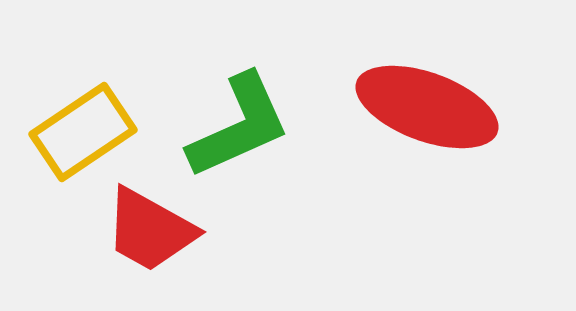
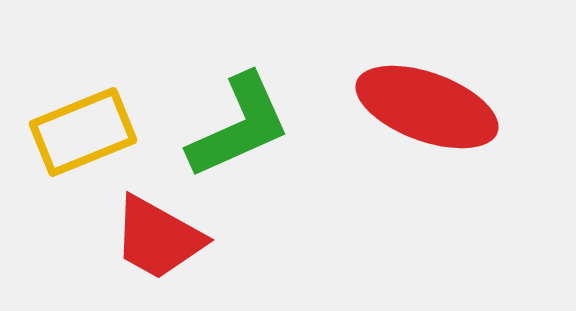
yellow rectangle: rotated 12 degrees clockwise
red trapezoid: moved 8 px right, 8 px down
